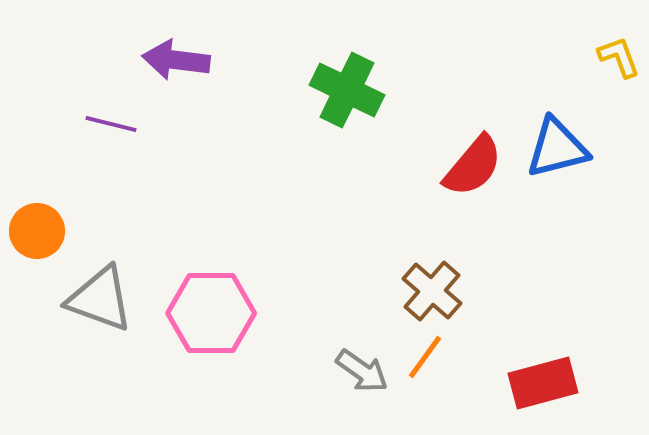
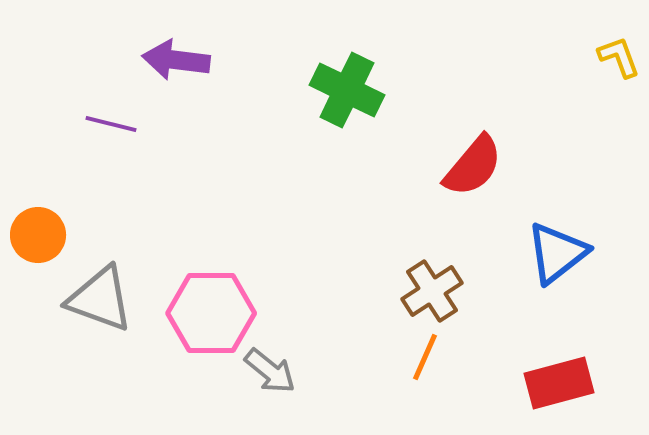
blue triangle: moved 105 px down; rotated 24 degrees counterclockwise
orange circle: moved 1 px right, 4 px down
brown cross: rotated 16 degrees clockwise
orange line: rotated 12 degrees counterclockwise
gray arrow: moved 92 px left; rotated 4 degrees clockwise
red rectangle: moved 16 px right
